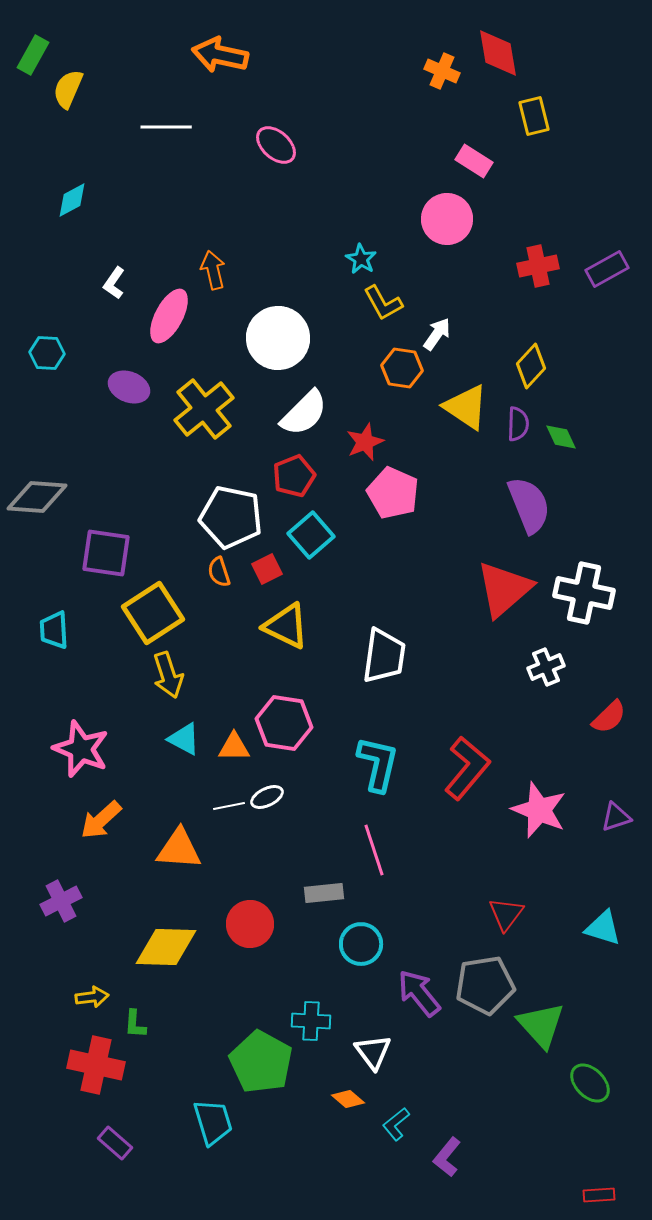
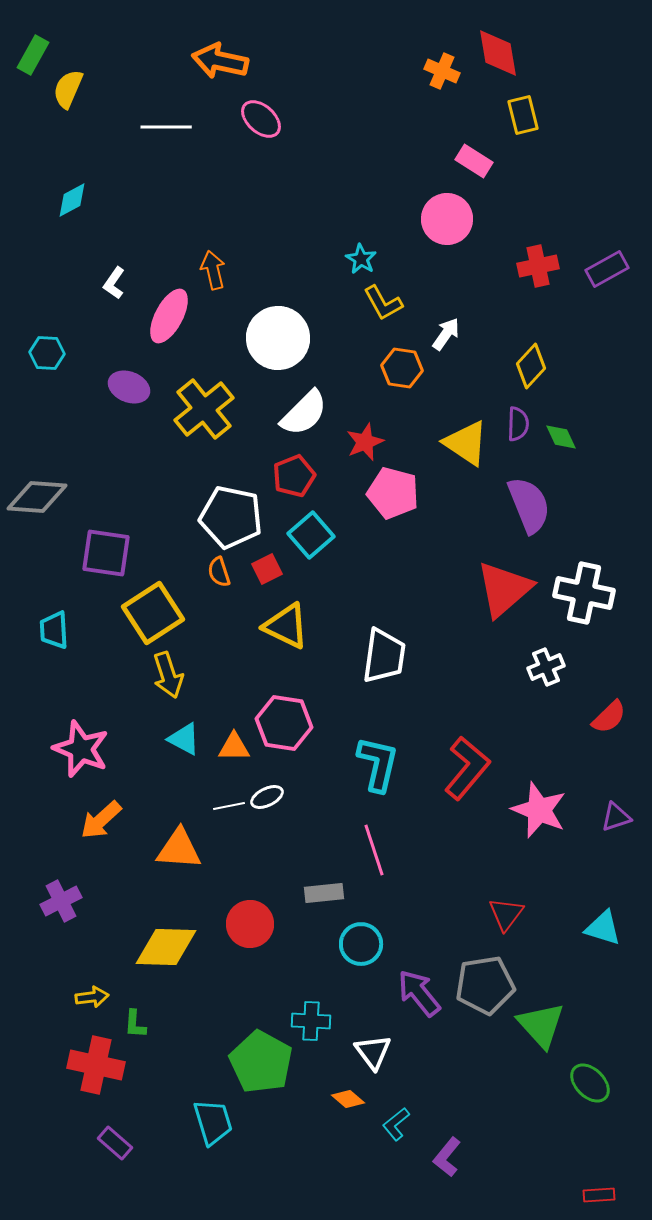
orange arrow at (220, 55): moved 6 px down
yellow rectangle at (534, 116): moved 11 px left, 1 px up
pink ellipse at (276, 145): moved 15 px left, 26 px up
white arrow at (437, 334): moved 9 px right
yellow triangle at (466, 407): moved 36 px down
pink pentagon at (393, 493): rotated 9 degrees counterclockwise
